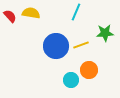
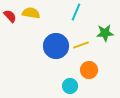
cyan circle: moved 1 px left, 6 px down
